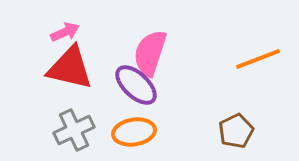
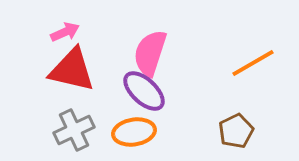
orange line: moved 5 px left, 4 px down; rotated 9 degrees counterclockwise
red triangle: moved 2 px right, 2 px down
purple ellipse: moved 8 px right, 6 px down
